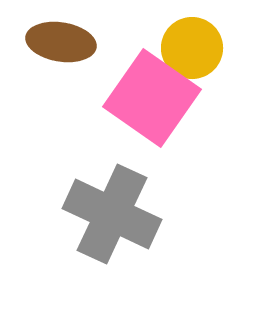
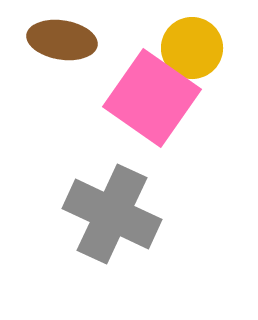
brown ellipse: moved 1 px right, 2 px up
